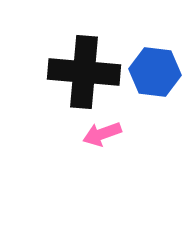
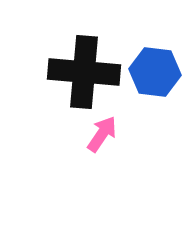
pink arrow: rotated 144 degrees clockwise
